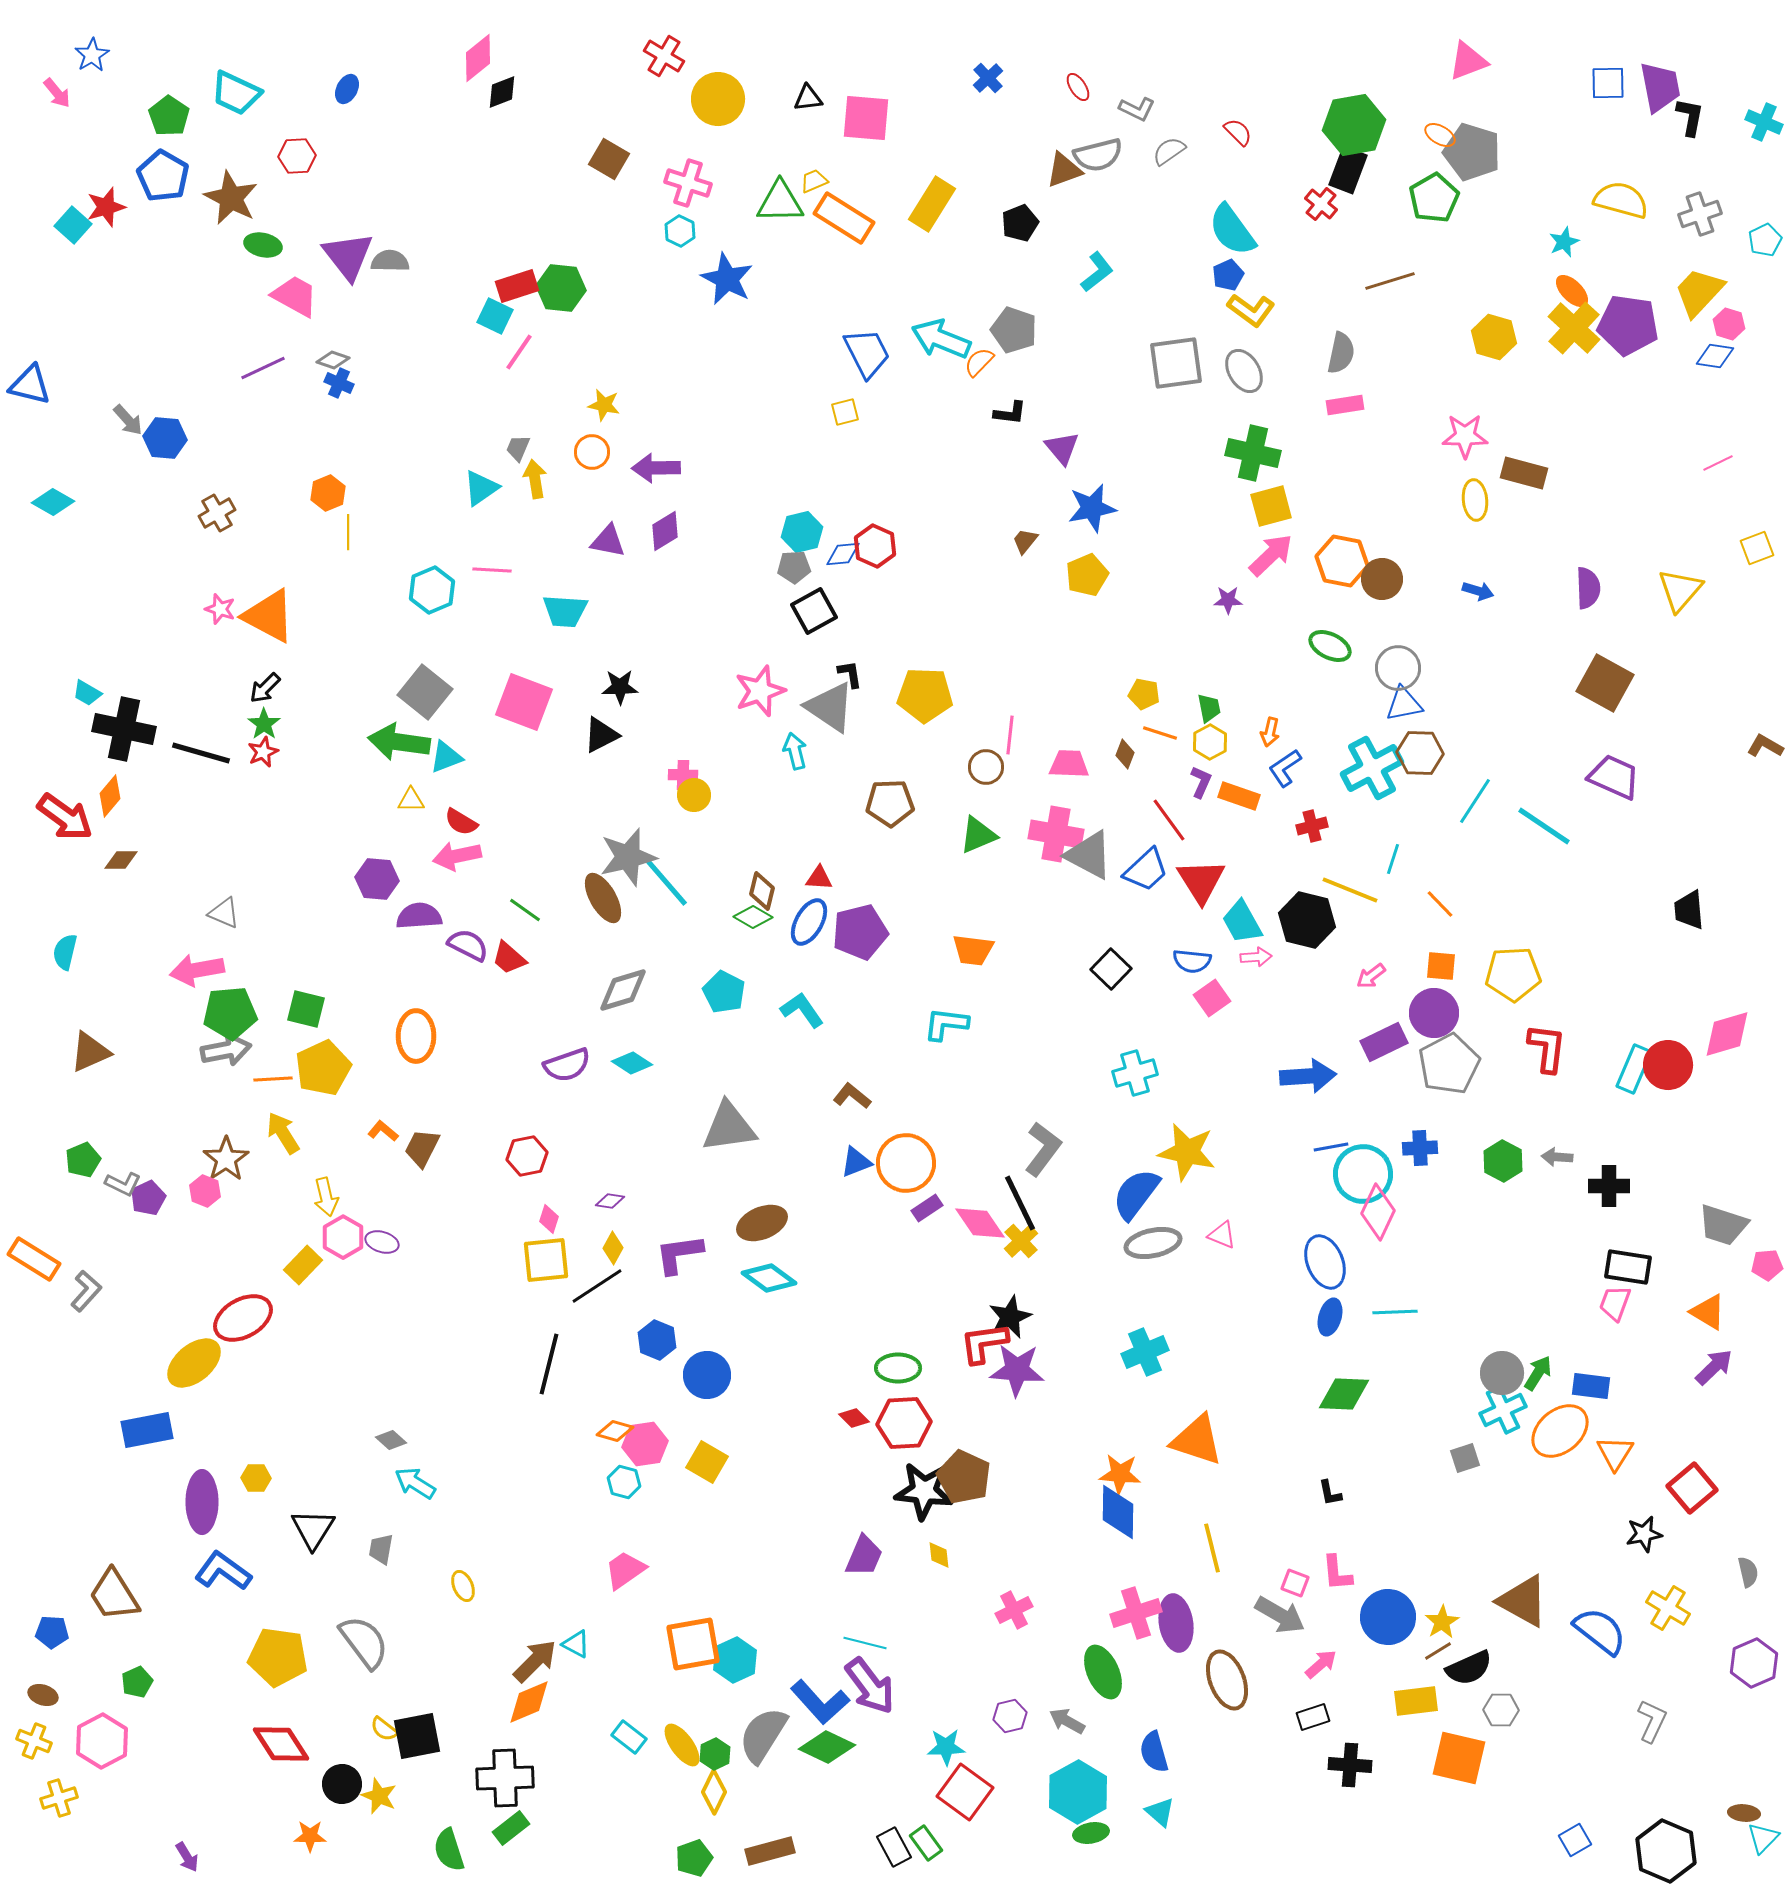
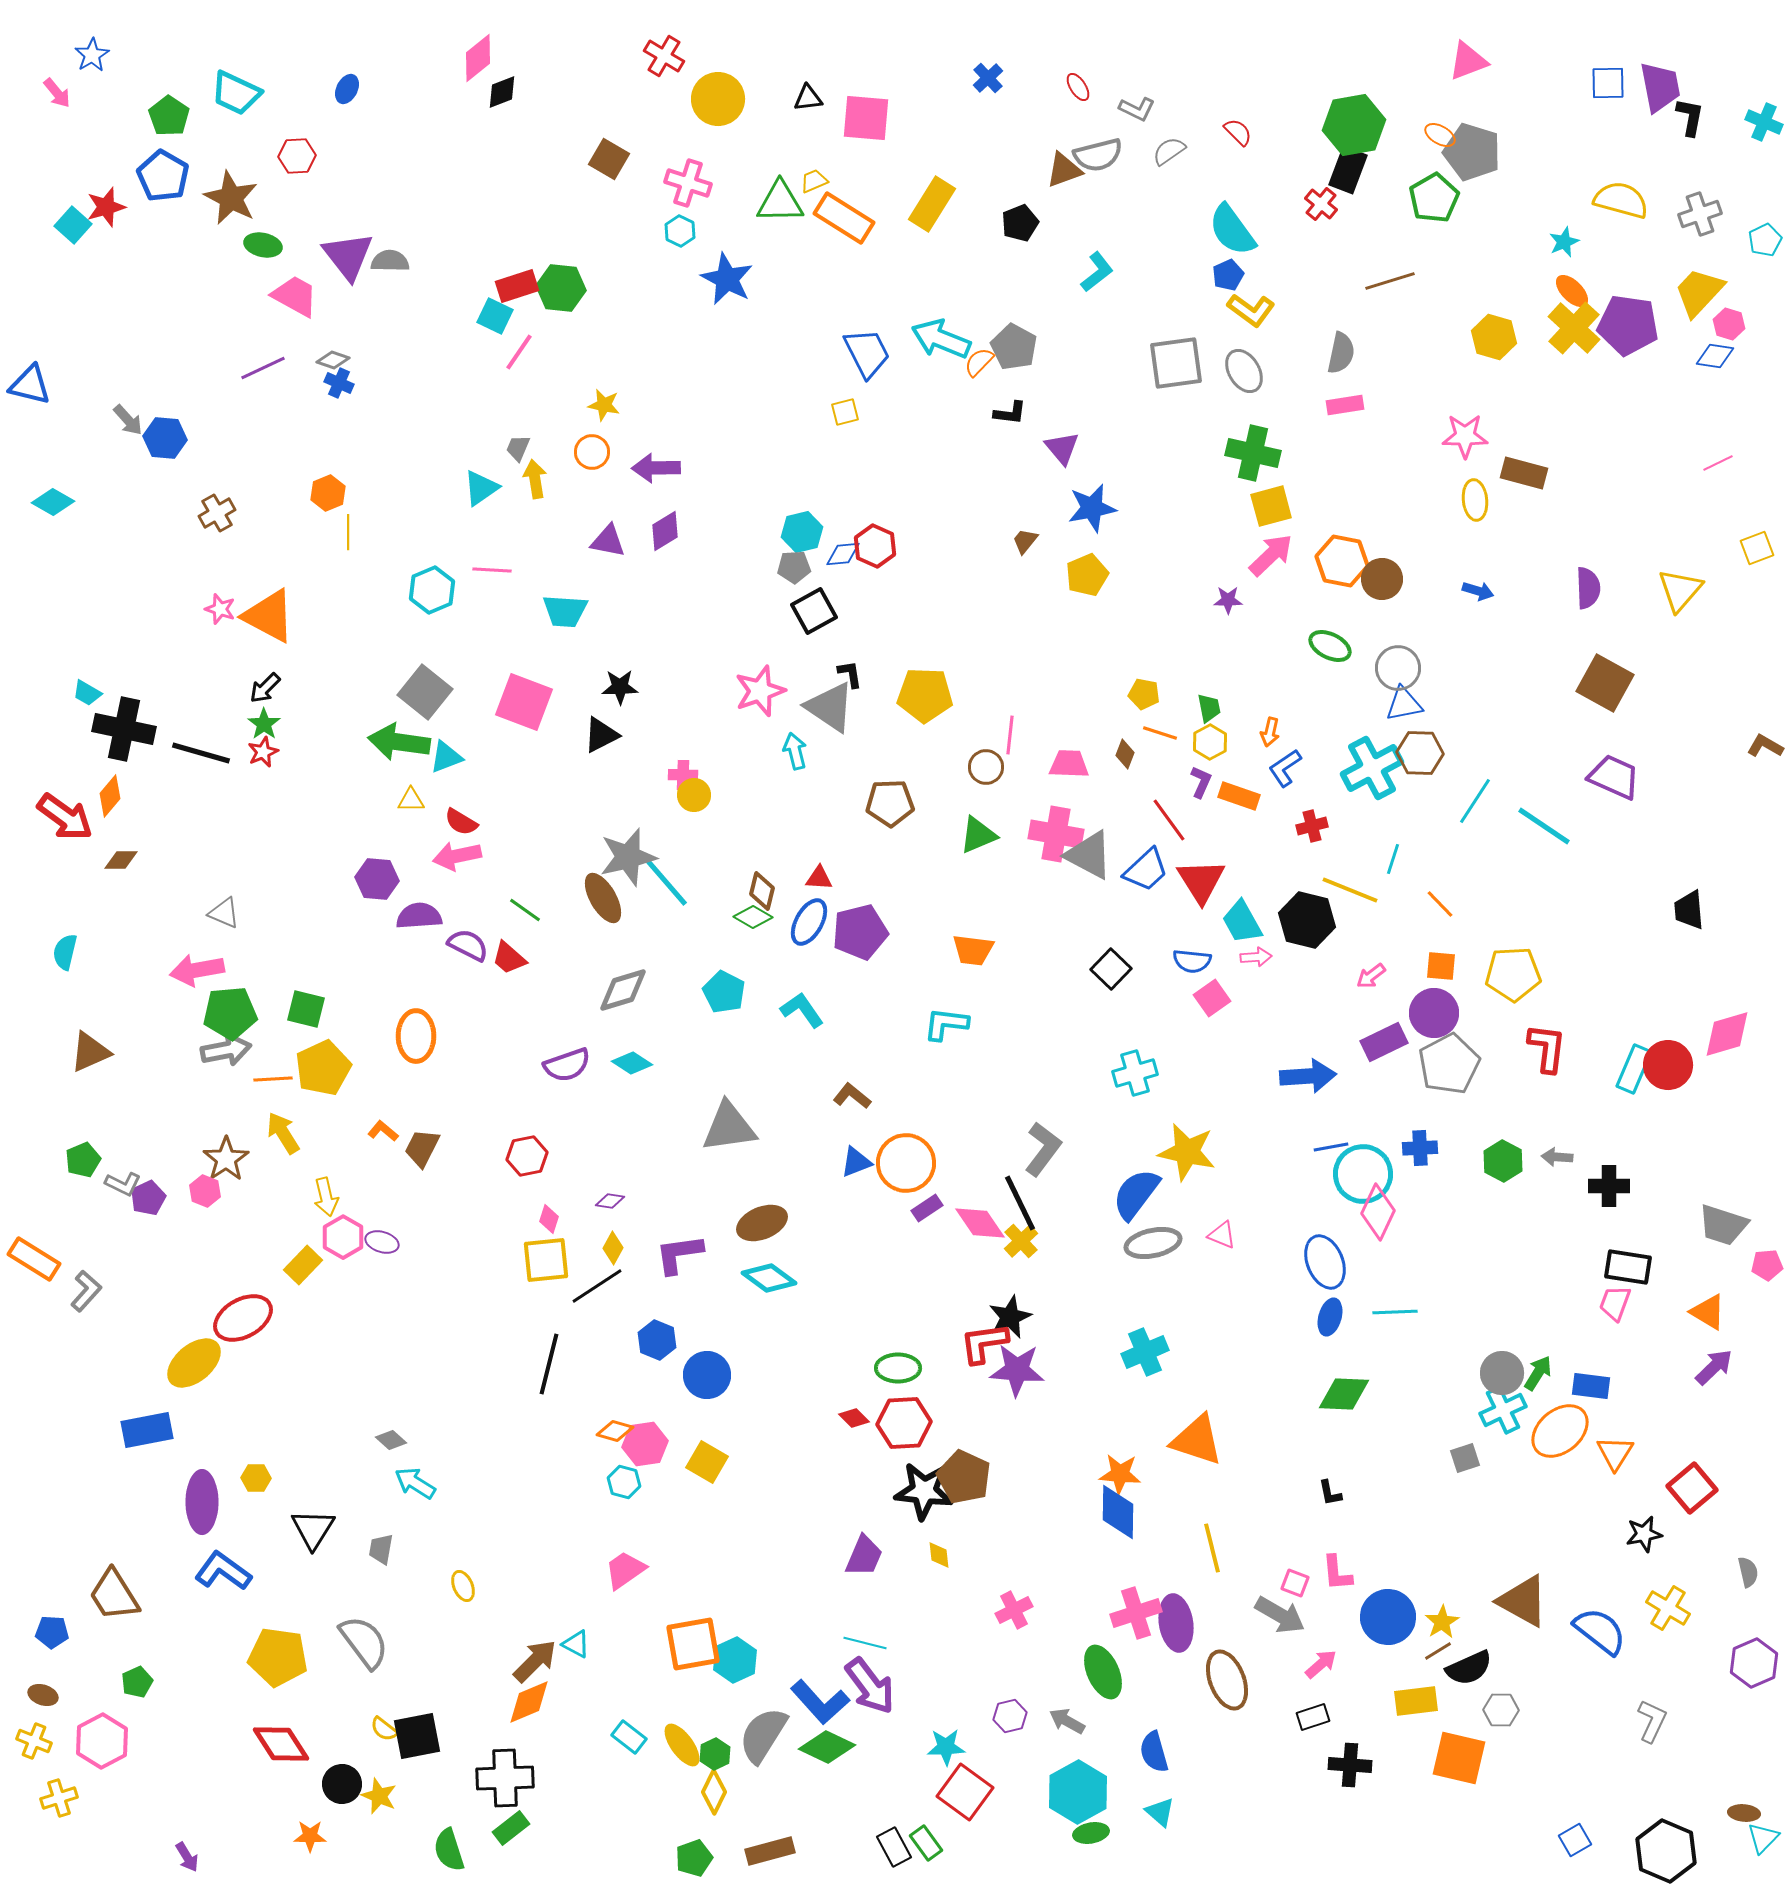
gray pentagon at (1014, 330): moved 17 px down; rotated 9 degrees clockwise
